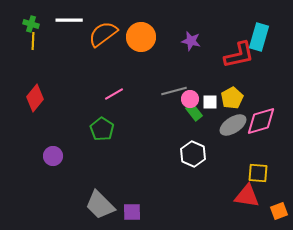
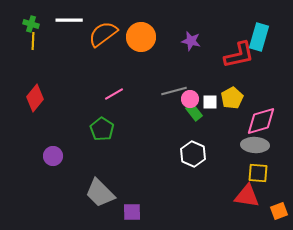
gray ellipse: moved 22 px right, 20 px down; rotated 36 degrees clockwise
gray trapezoid: moved 12 px up
